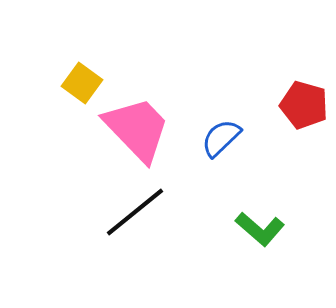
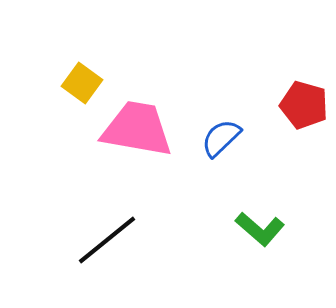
pink trapezoid: rotated 36 degrees counterclockwise
black line: moved 28 px left, 28 px down
